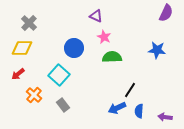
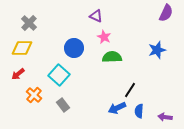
blue star: rotated 24 degrees counterclockwise
